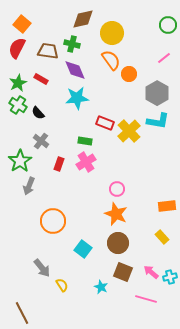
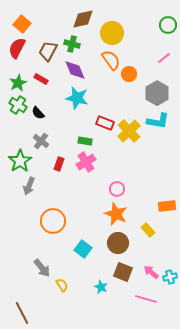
brown trapezoid at (48, 51): rotated 70 degrees counterclockwise
cyan star at (77, 98): rotated 20 degrees clockwise
yellow rectangle at (162, 237): moved 14 px left, 7 px up
